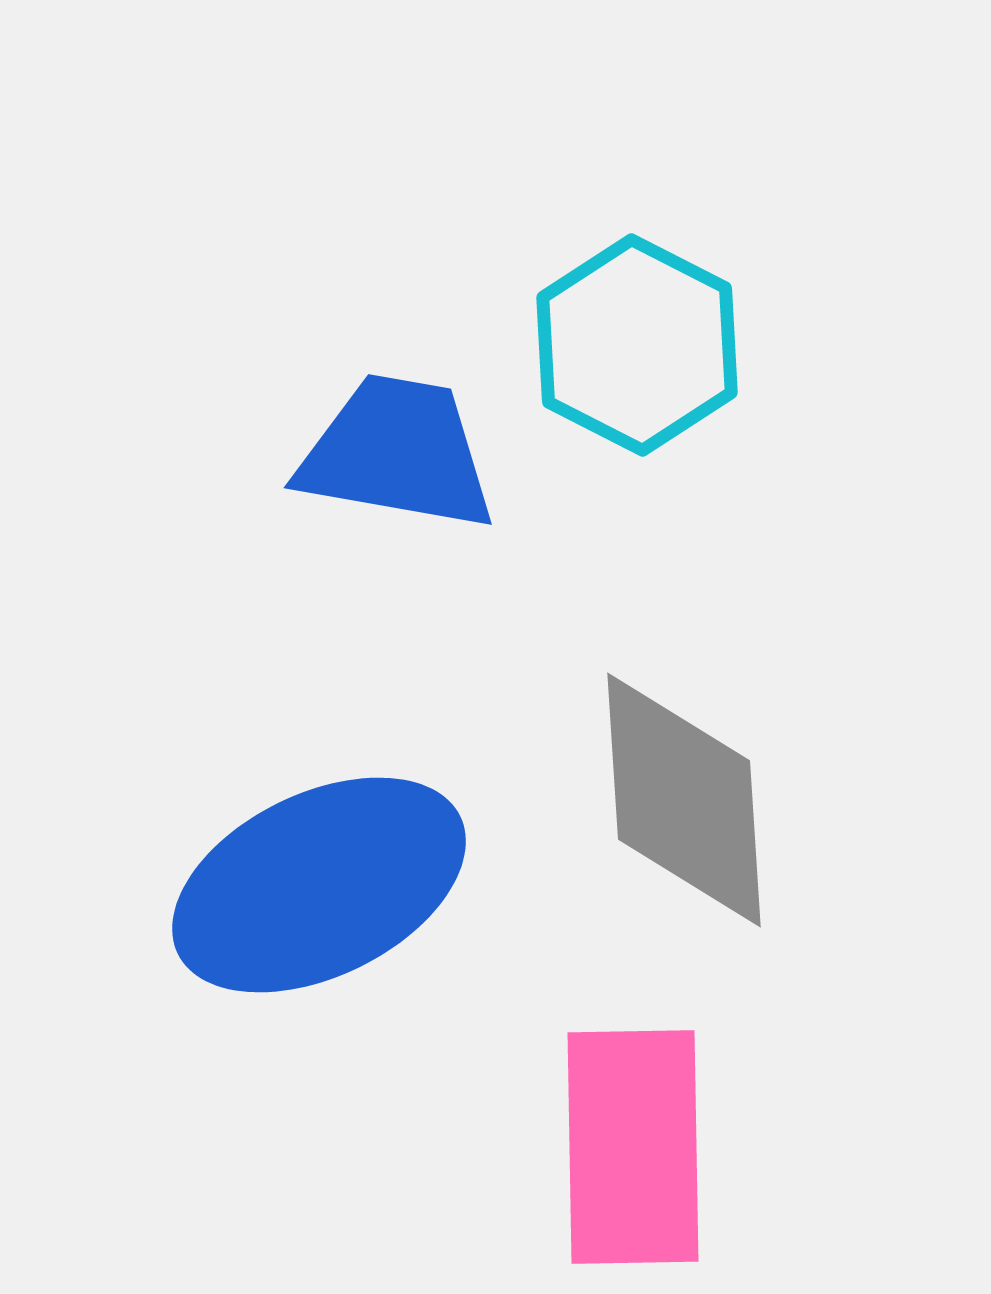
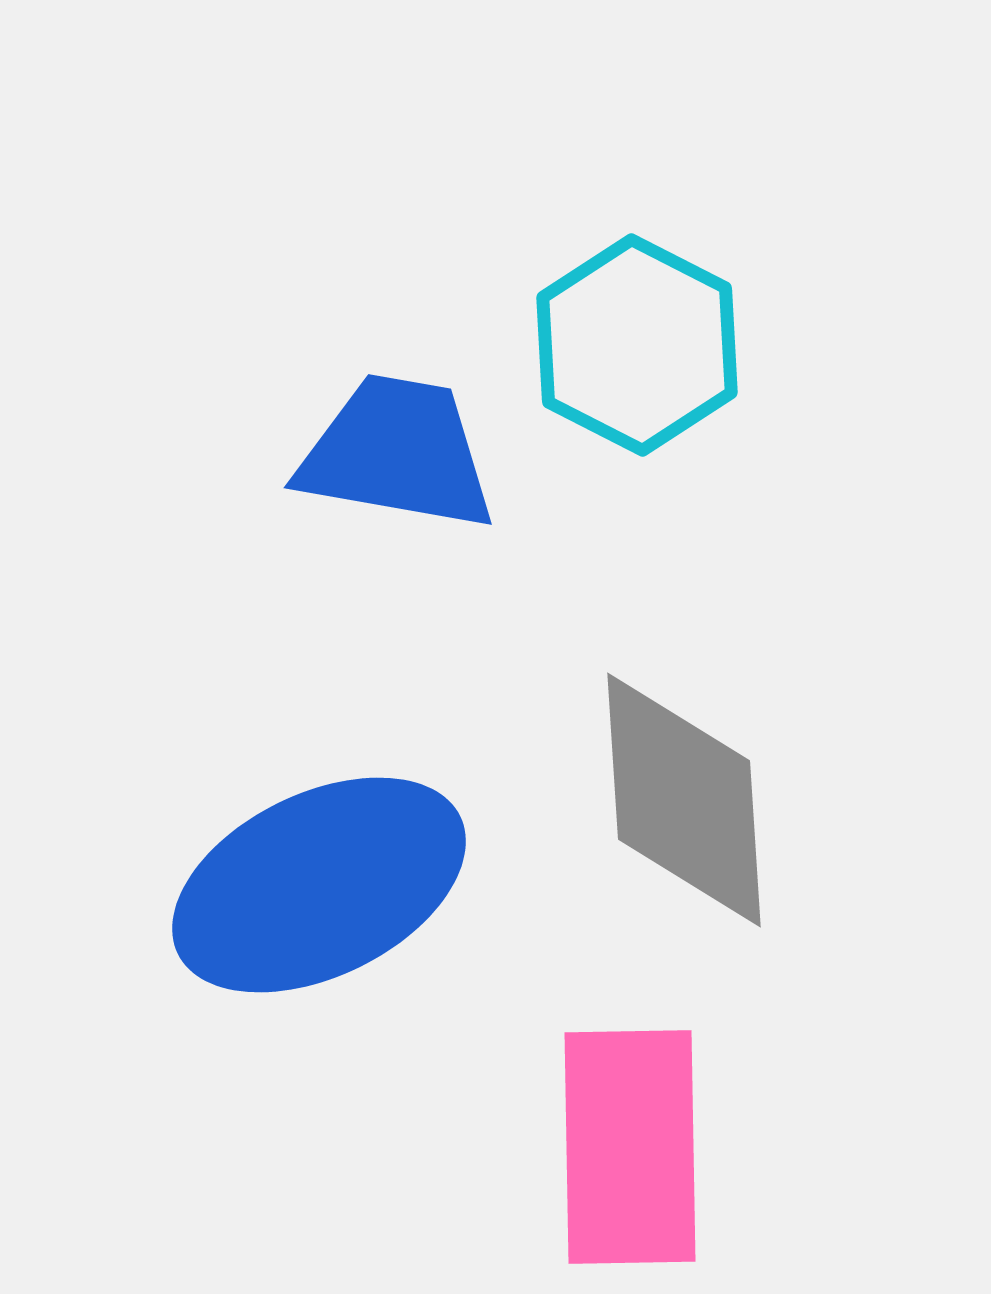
pink rectangle: moved 3 px left
